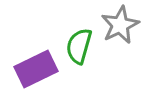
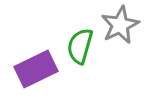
green semicircle: moved 1 px right
